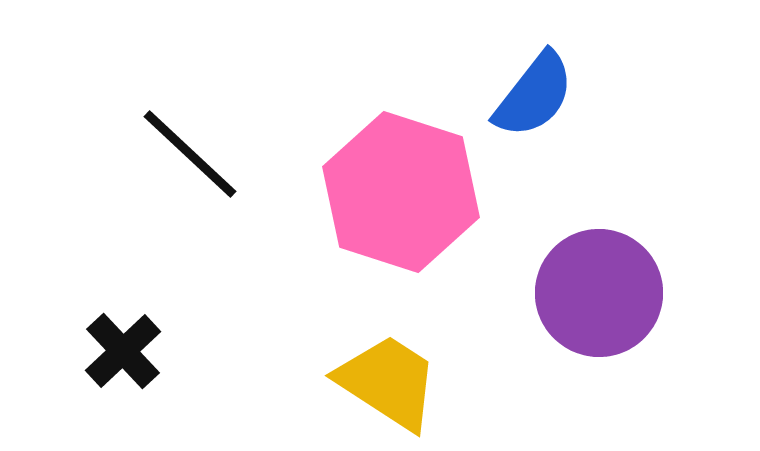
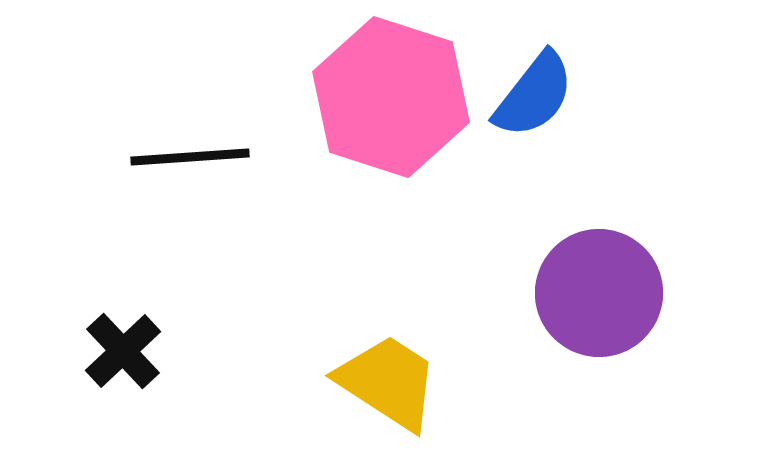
black line: moved 3 px down; rotated 47 degrees counterclockwise
pink hexagon: moved 10 px left, 95 px up
